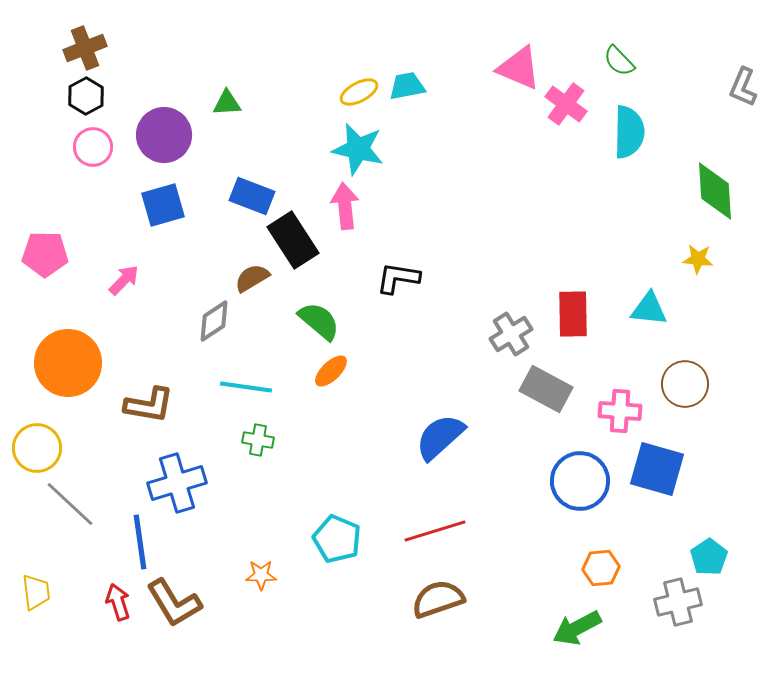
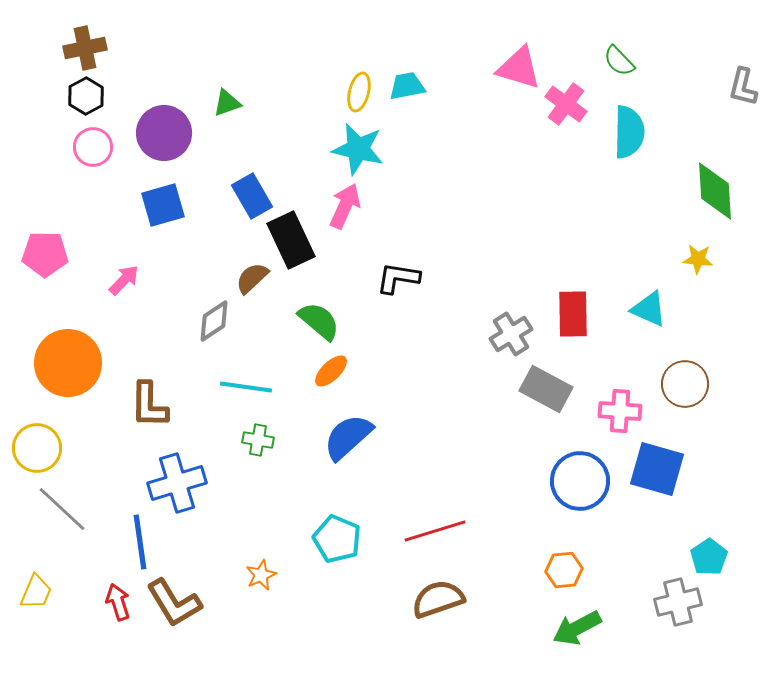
brown cross at (85, 48): rotated 9 degrees clockwise
pink triangle at (519, 68): rotated 6 degrees counterclockwise
gray L-shape at (743, 87): rotated 9 degrees counterclockwise
yellow ellipse at (359, 92): rotated 48 degrees counterclockwise
green triangle at (227, 103): rotated 16 degrees counterclockwise
purple circle at (164, 135): moved 2 px up
blue rectangle at (252, 196): rotated 39 degrees clockwise
pink arrow at (345, 206): rotated 30 degrees clockwise
black rectangle at (293, 240): moved 2 px left; rotated 8 degrees clockwise
brown semicircle at (252, 278): rotated 12 degrees counterclockwise
cyan triangle at (649, 309): rotated 18 degrees clockwise
brown L-shape at (149, 405): rotated 81 degrees clockwise
blue semicircle at (440, 437): moved 92 px left
gray line at (70, 504): moved 8 px left, 5 px down
orange hexagon at (601, 568): moved 37 px left, 2 px down
orange star at (261, 575): rotated 24 degrees counterclockwise
yellow trapezoid at (36, 592): rotated 30 degrees clockwise
